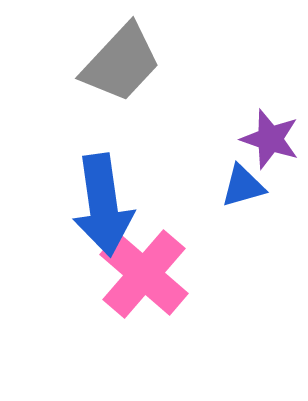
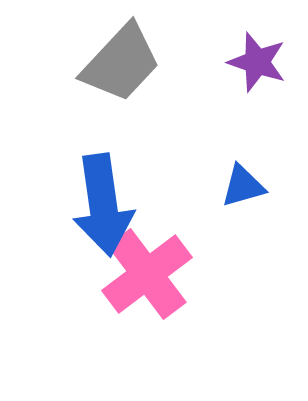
purple star: moved 13 px left, 77 px up
pink cross: moved 3 px right; rotated 12 degrees clockwise
